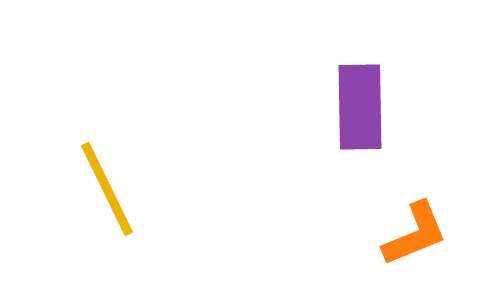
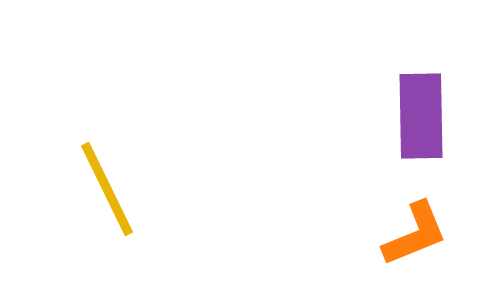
purple rectangle: moved 61 px right, 9 px down
